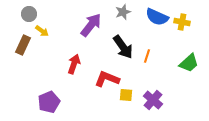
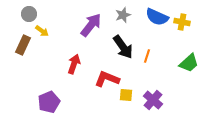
gray star: moved 3 px down
